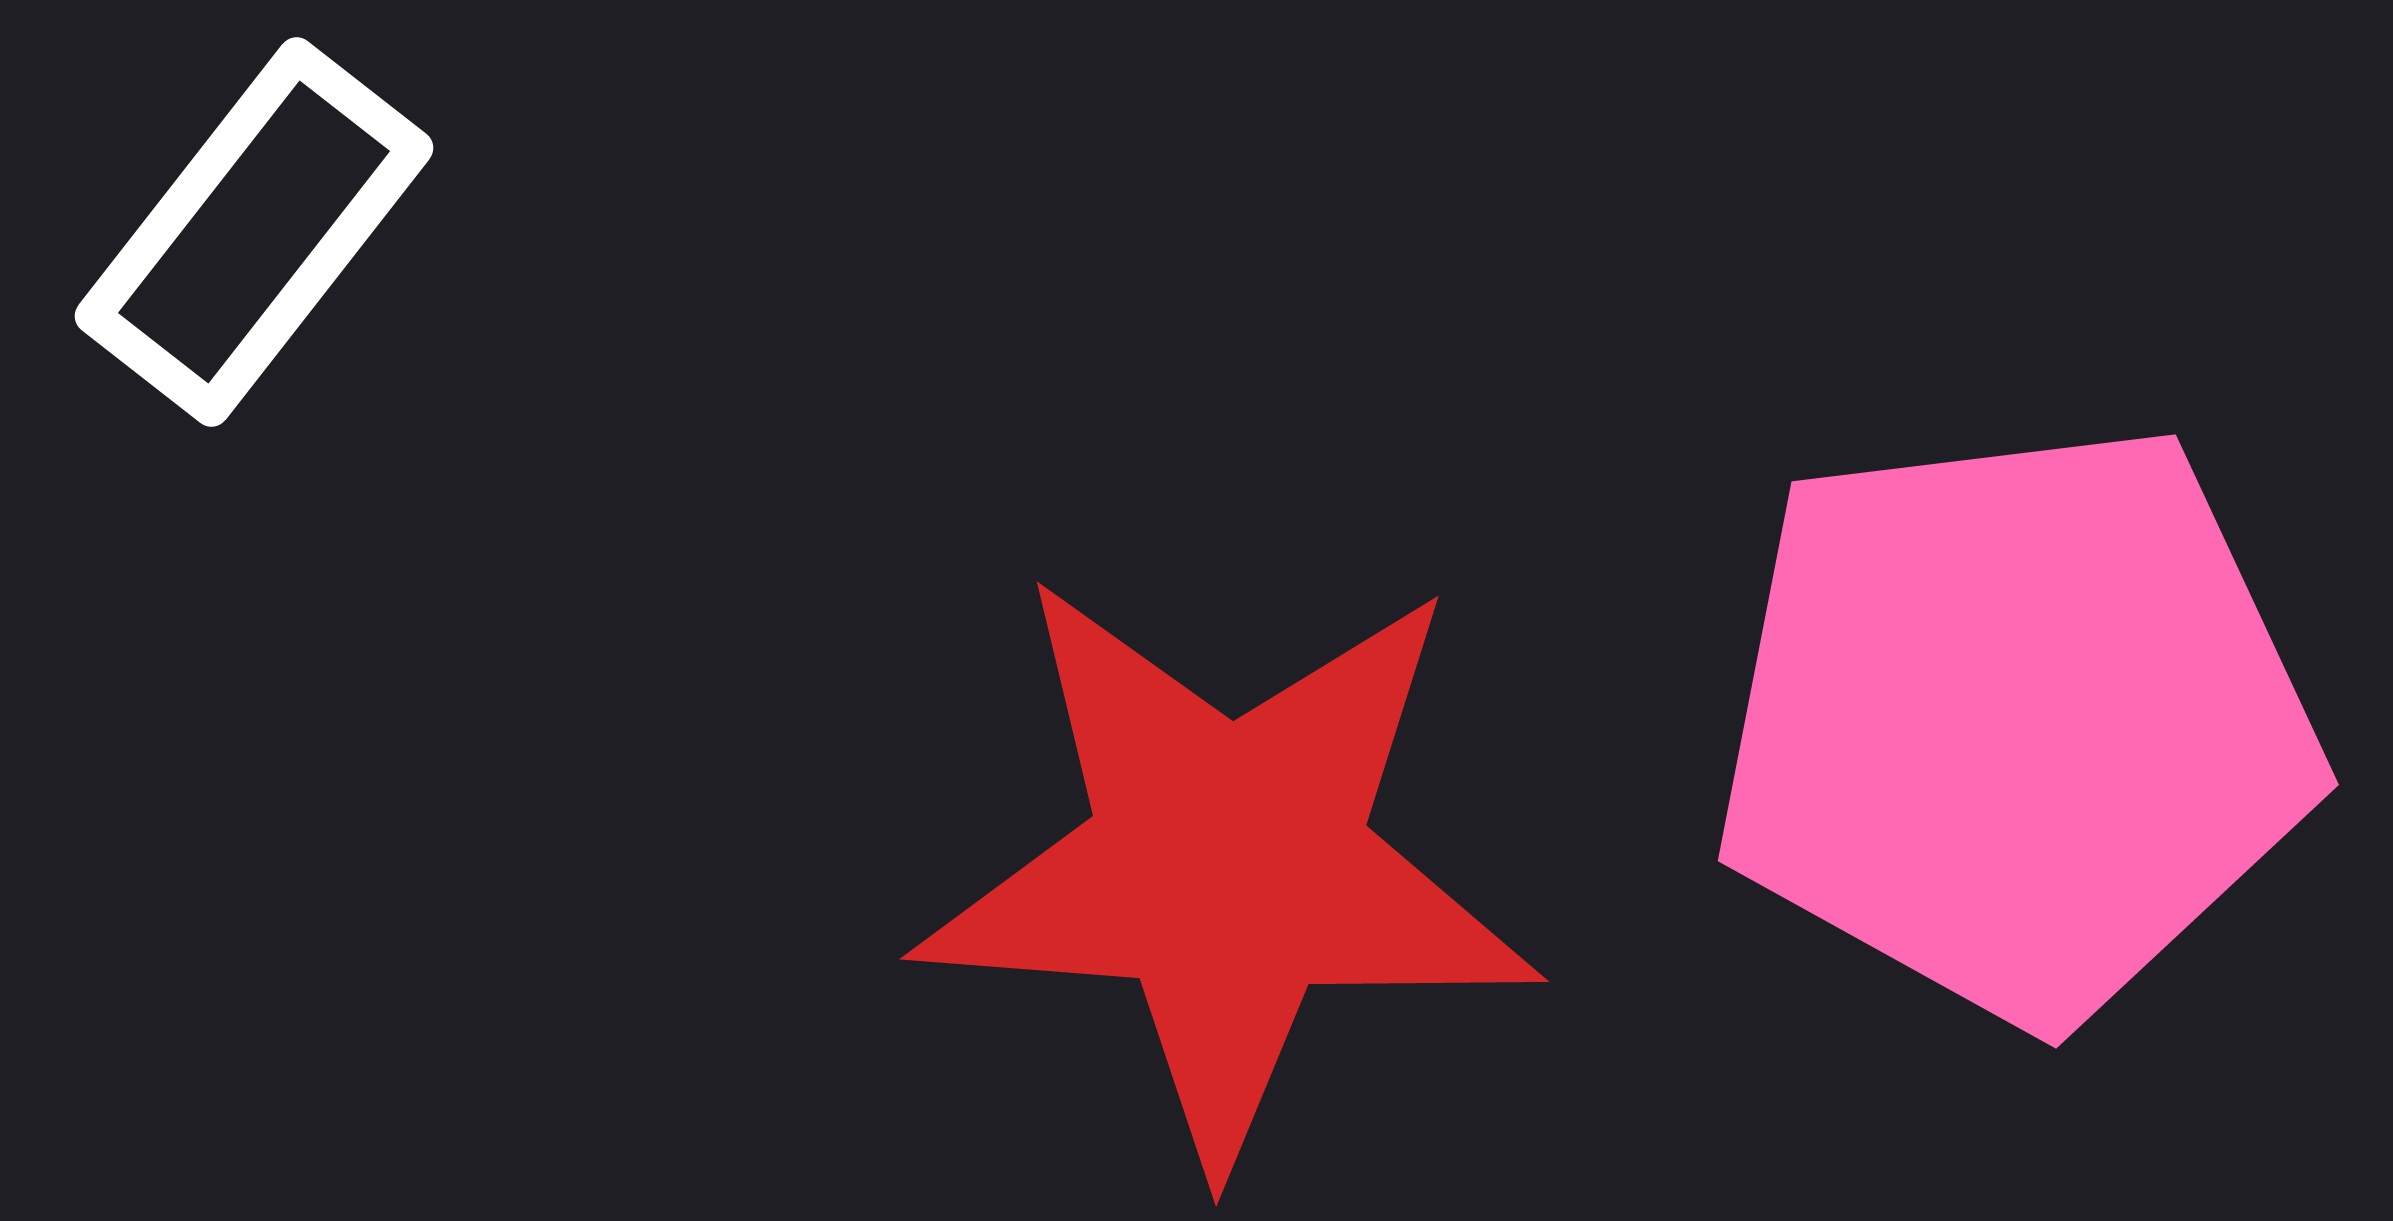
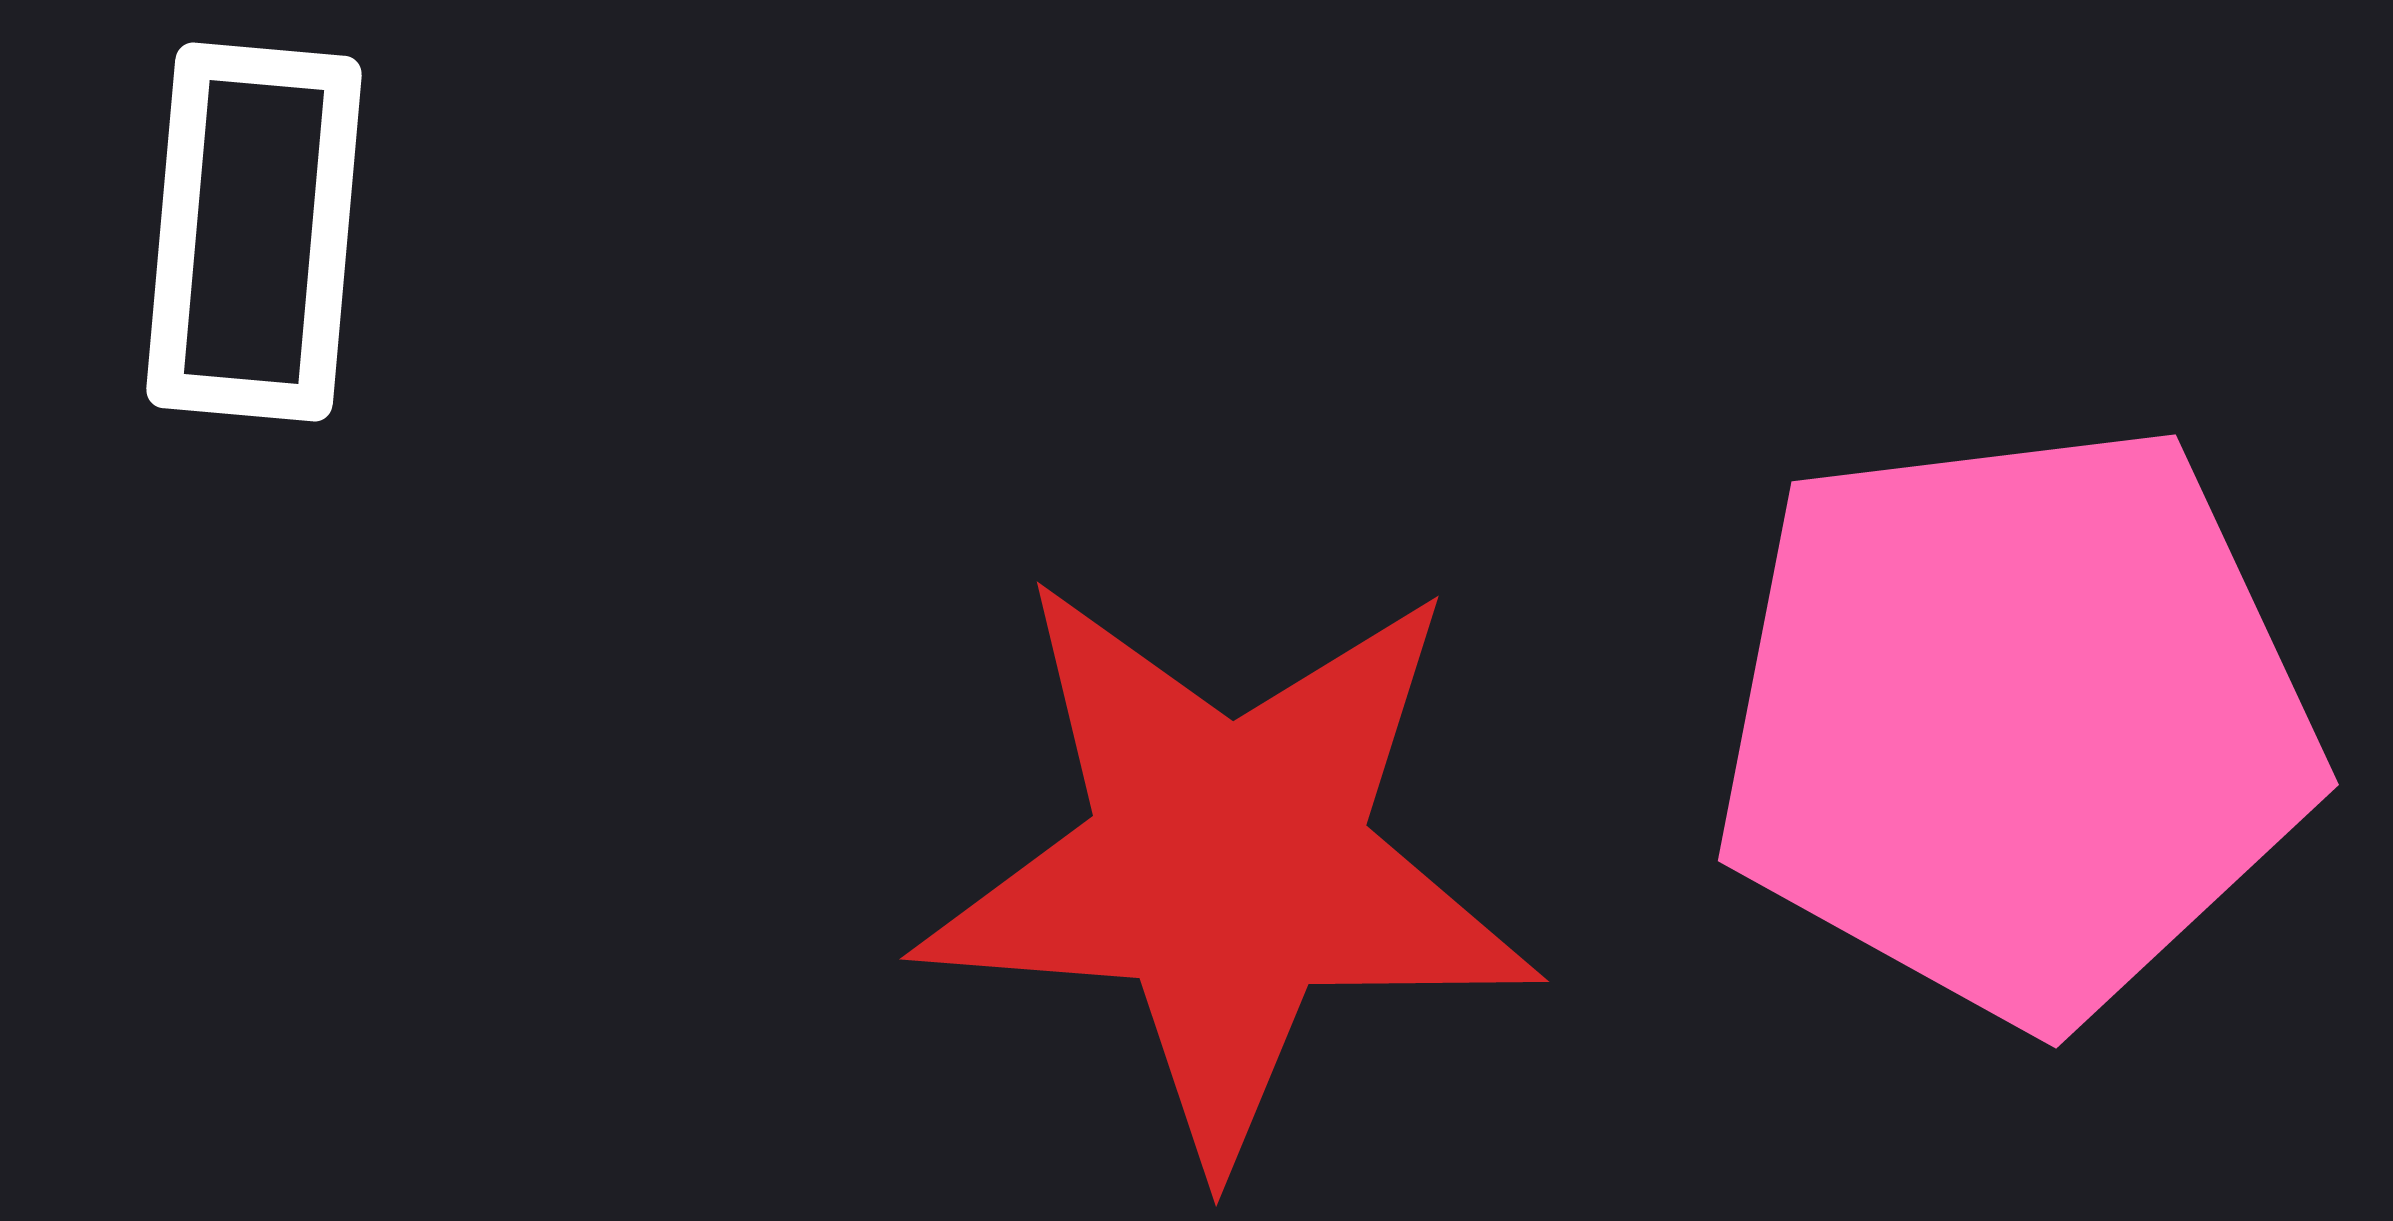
white rectangle: rotated 33 degrees counterclockwise
